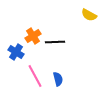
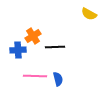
yellow semicircle: moved 1 px up
black line: moved 5 px down
blue cross: moved 2 px right, 2 px up; rotated 35 degrees counterclockwise
pink line: rotated 60 degrees counterclockwise
